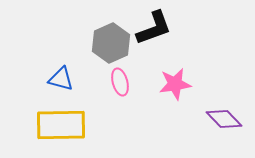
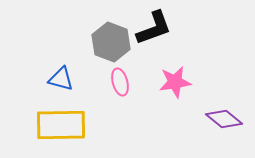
gray hexagon: moved 1 px up; rotated 15 degrees counterclockwise
pink star: moved 2 px up
purple diamond: rotated 6 degrees counterclockwise
